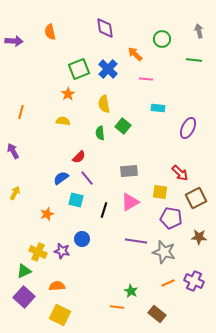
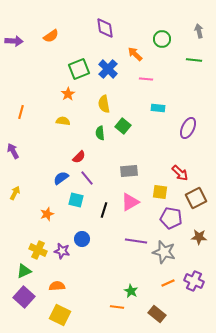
orange semicircle at (50, 32): moved 1 px right, 4 px down; rotated 112 degrees counterclockwise
yellow cross at (38, 252): moved 2 px up
